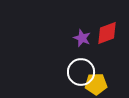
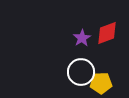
purple star: rotated 18 degrees clockwise
yellow pentagon: moved 5 px right, 1 px up
